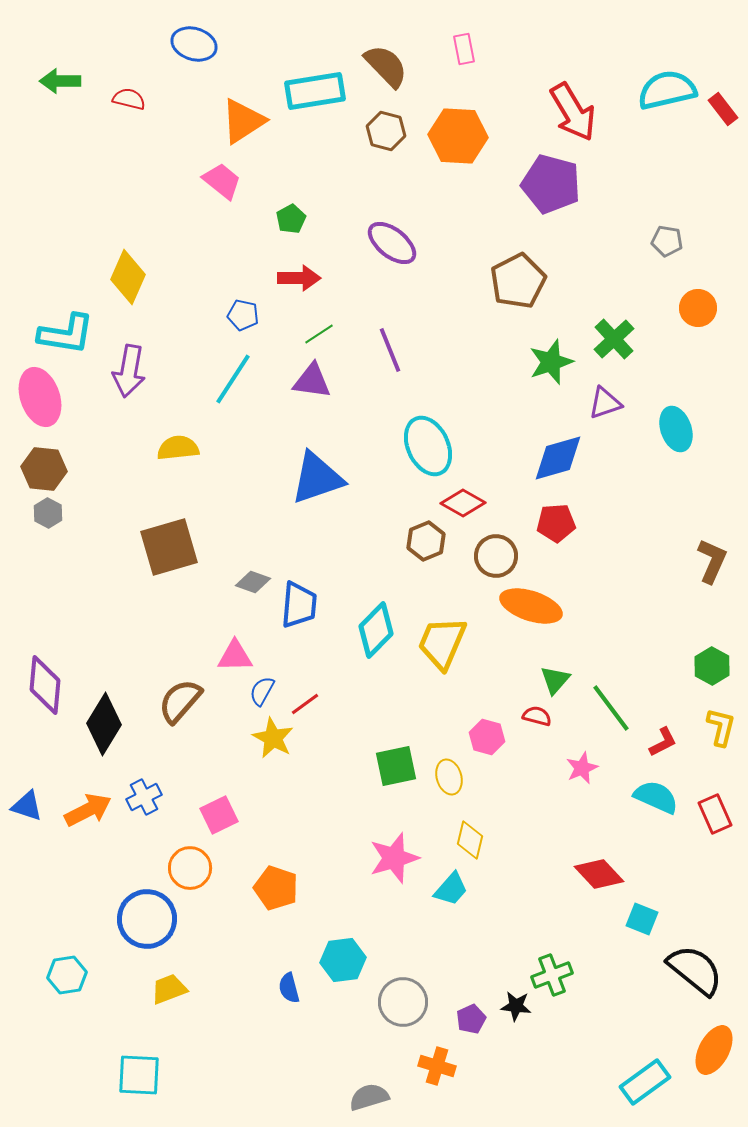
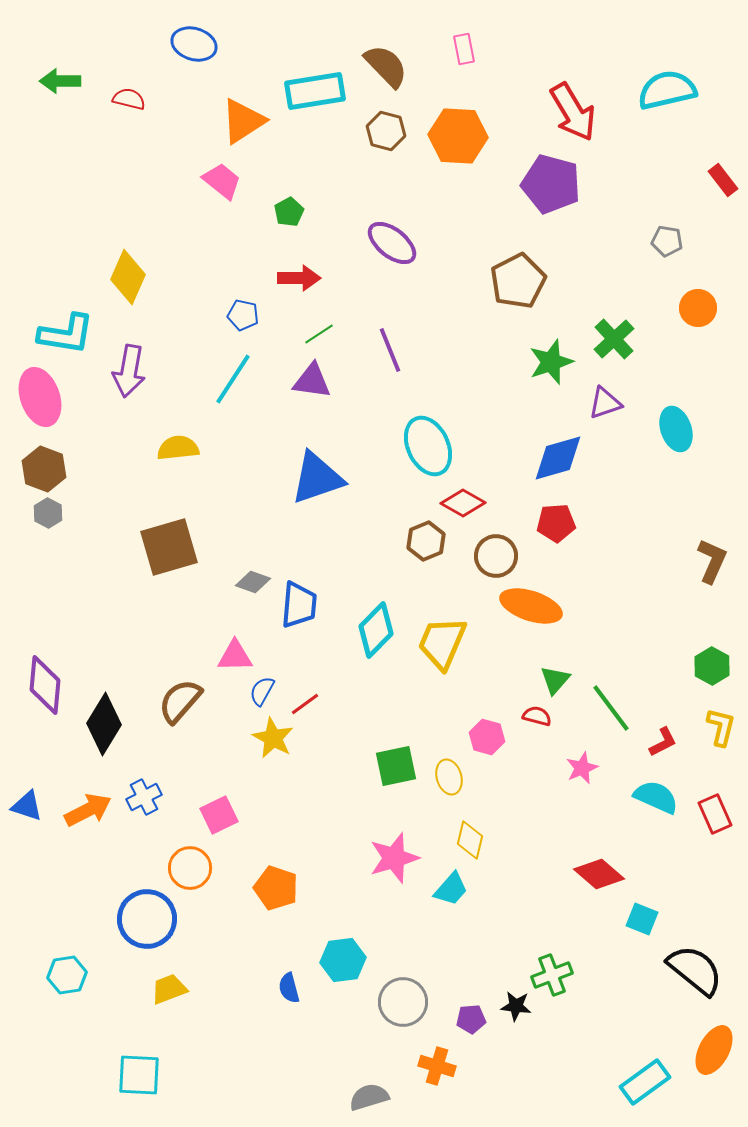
red rectangle at (723, 109): moved 71 px down
green pentagon at (291, 219): moved 2 px left, 7 px up
brown hexagon at (44, 469): rotated 15 degrees clockwise
red diamond at (599, 874): rotated 6 degrees counterclockwise
purple pentagon at (471, 1019): rotated 20 degrees clockwise
